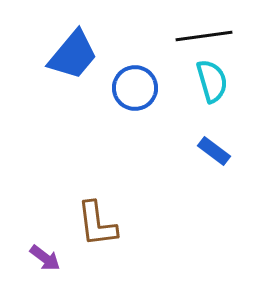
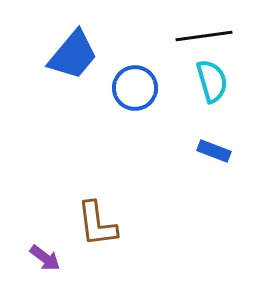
blue rectangle: rotated 16 degrees counterclockwise
